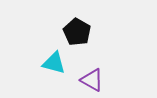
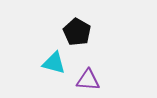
purple triangle: moved 4 px left; rotated 25 degrees counterclockwise
